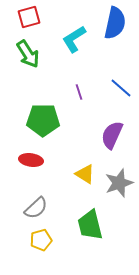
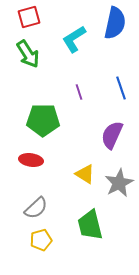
blue line: rotated 30 degrees clockwise
gray star: rotated 8 degrees counterclockwise
